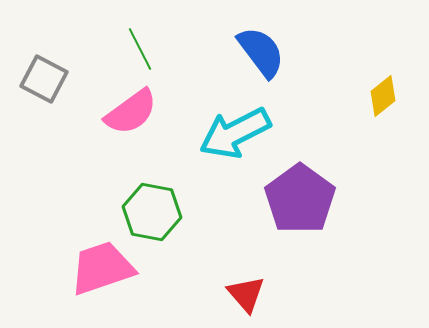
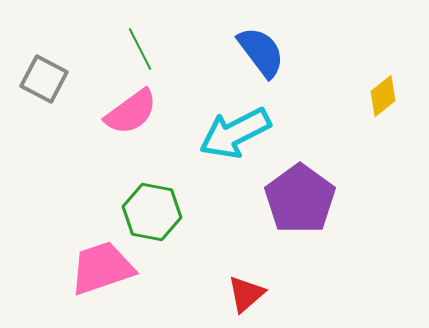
red triangle: rotated 30 degrees clockwise
